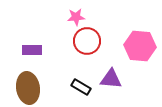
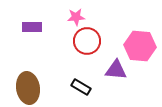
purple rectangle: moved 23 px up
purple triangle: moved 5 px right, 9 px up
